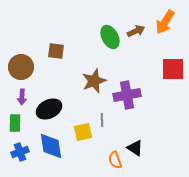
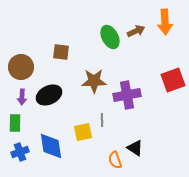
orange arrow: rotated 35 degrees counterclockwise
brown square: moved 5 px right, 1 px down
red square: moved 11 px down; rotated 20 degrees counterclockwise
brown star: rotated 20 degrees clockwise
black ellipse: moved 14 px up
